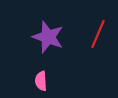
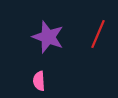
pink semicircle: moved 2 px left
